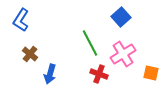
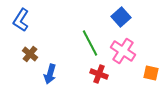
pink cross: moved 3 px up; rotated 25 degrees counterclockwise
